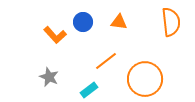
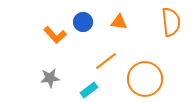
gray star: moved 1 px right, 1 px down; rotated 30 degrees counterclockwise
